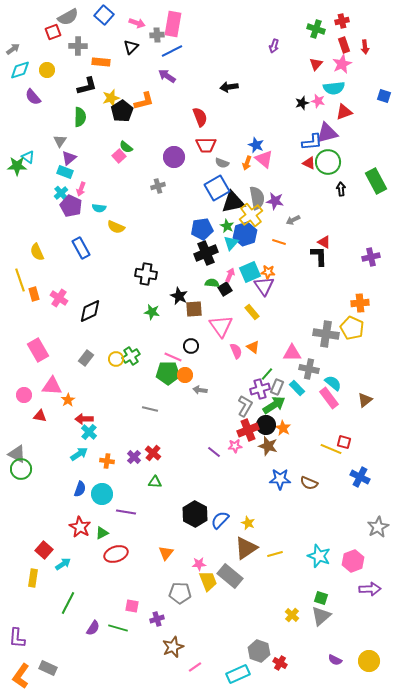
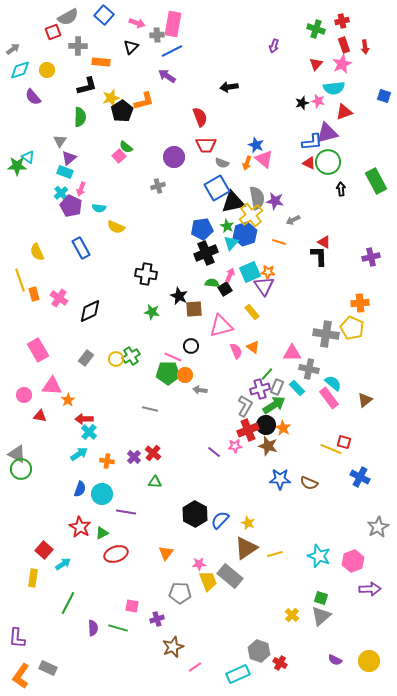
pink triangle at (221, 326): rotated 50 degrees clockwise
purple semicircle at (93, 628): rotated 35 degrees counterclockwise
